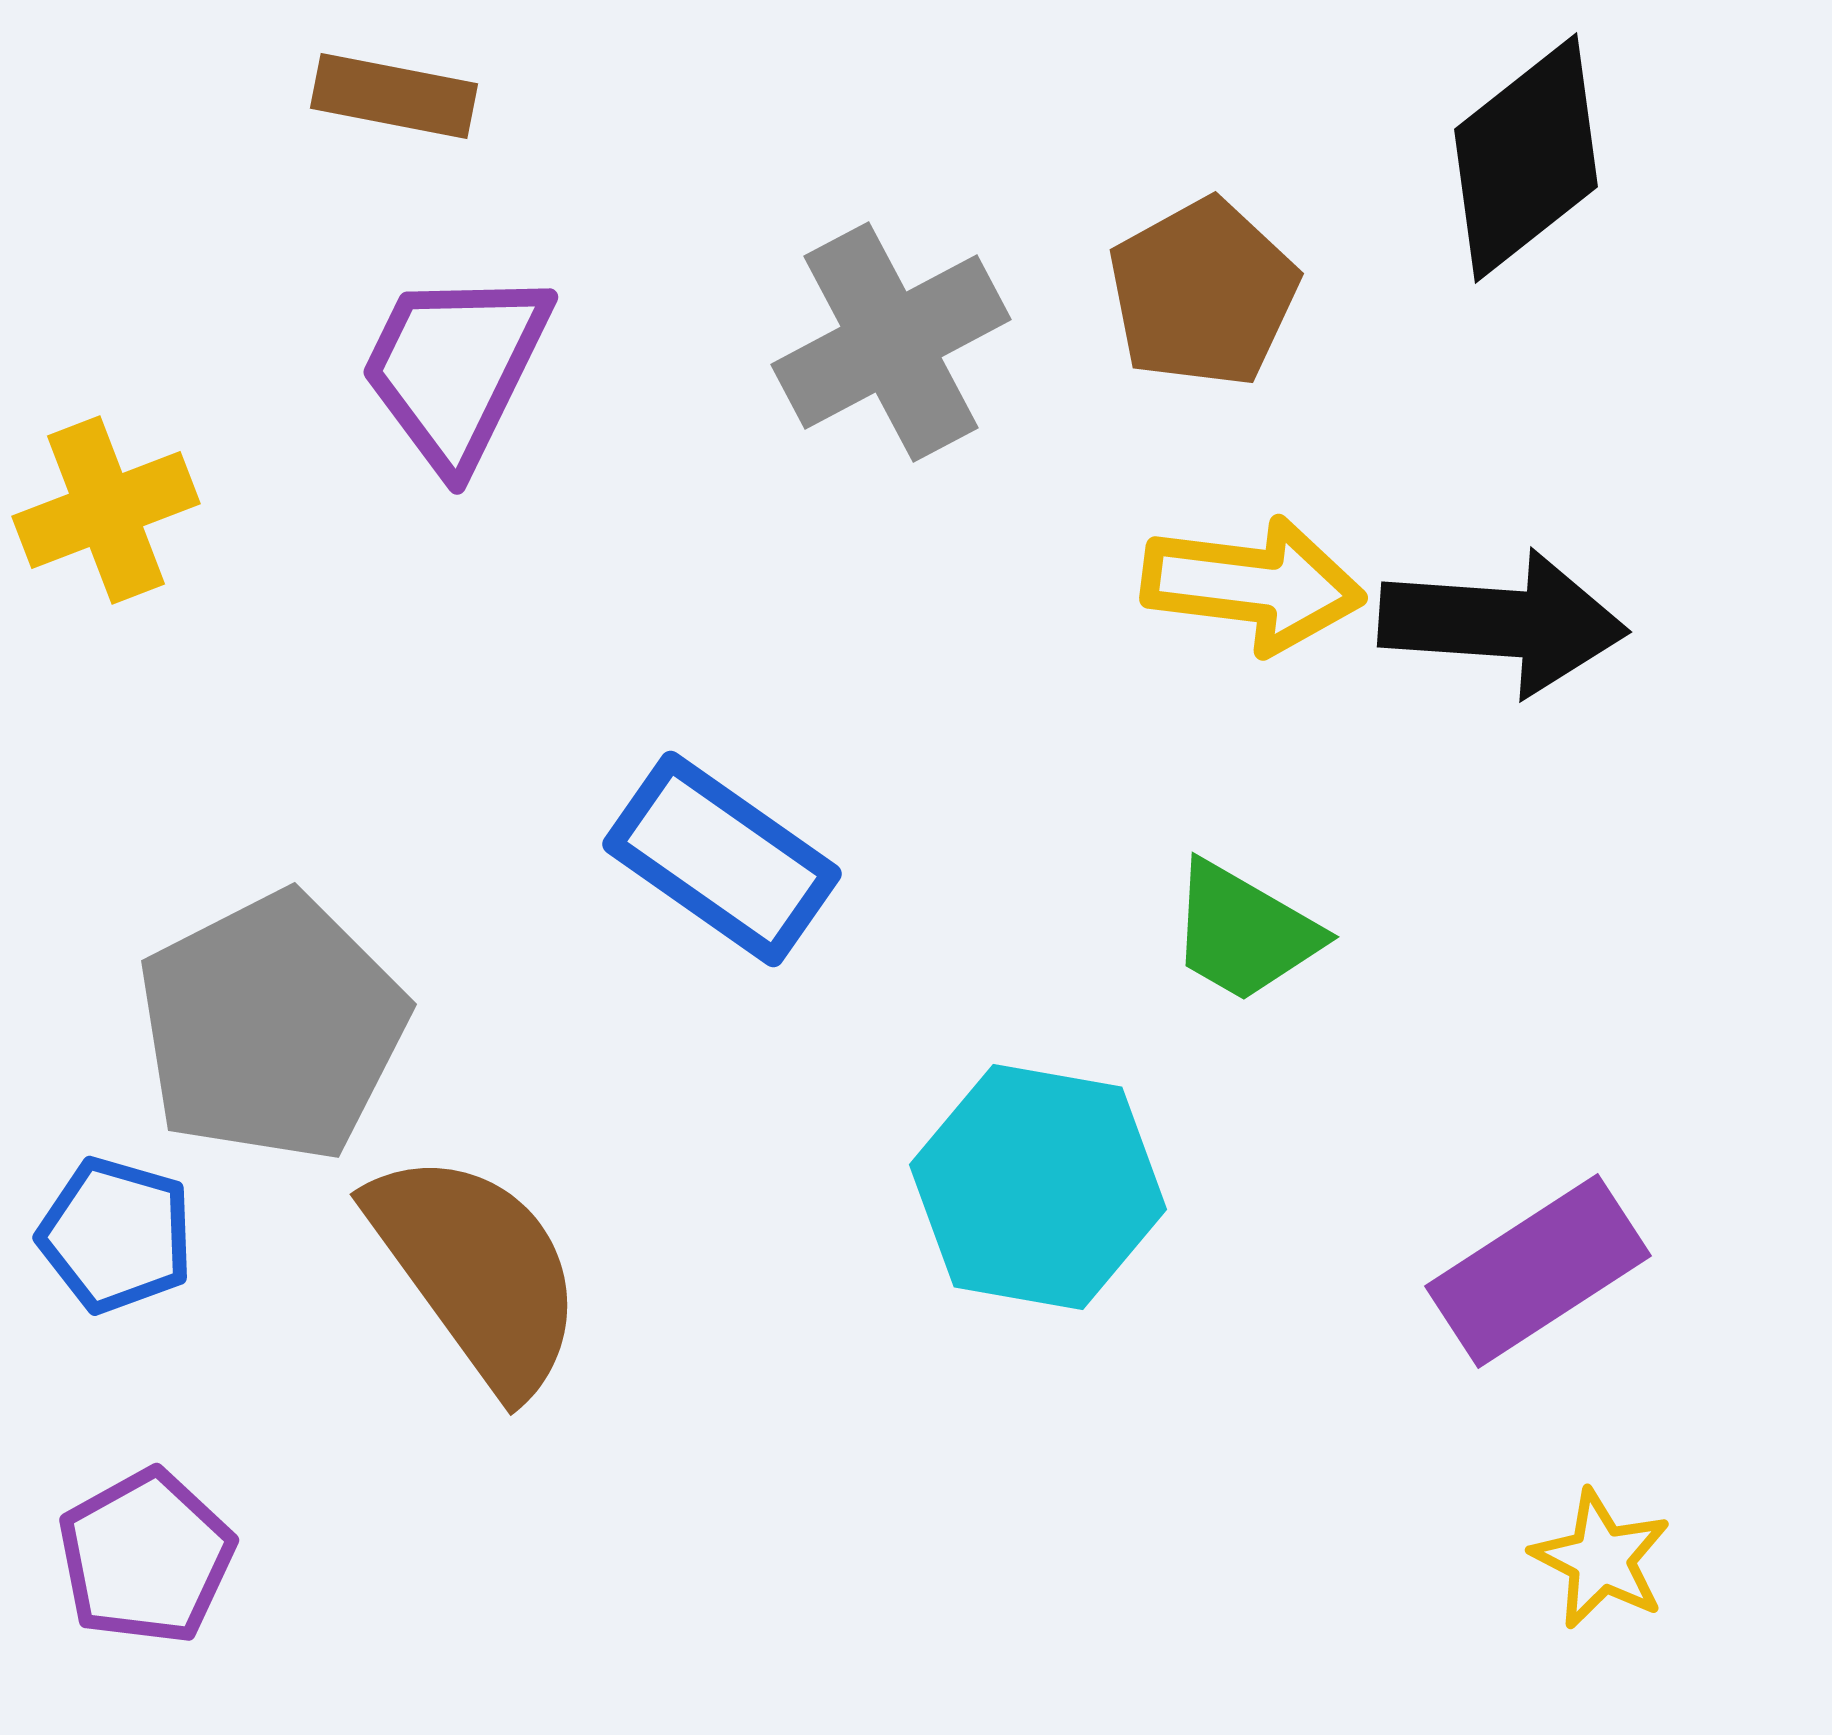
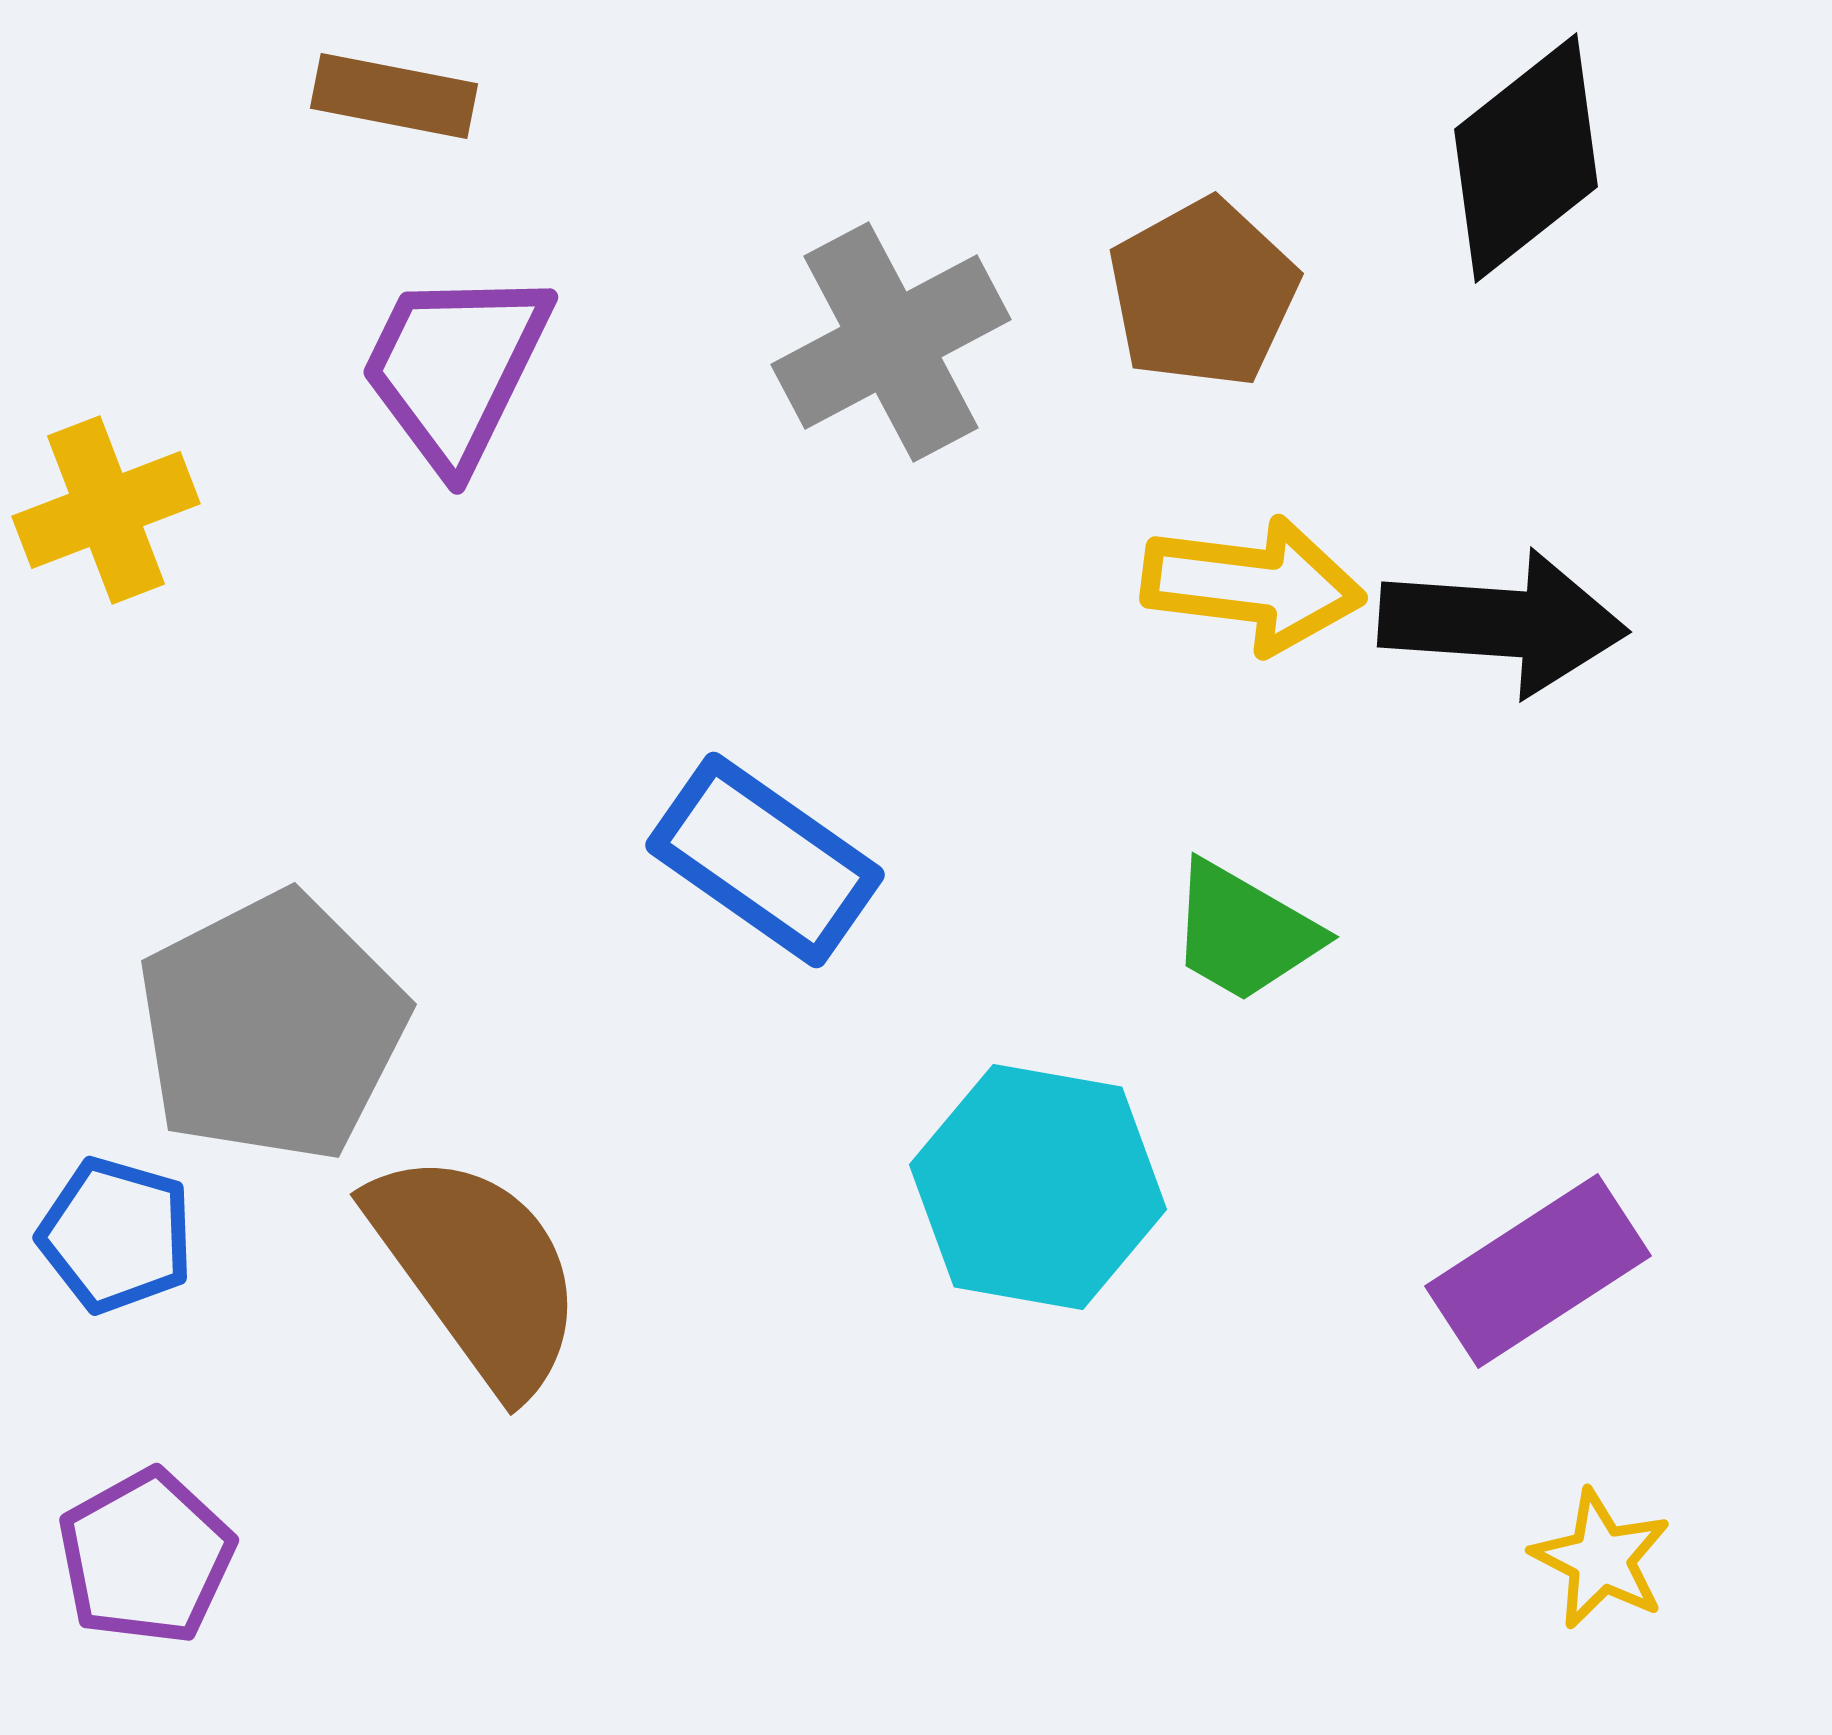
blue rectangle: moved 43 px right, 1 px down
